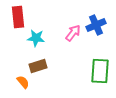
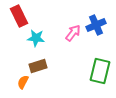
red rectangle: moved 1 px right, 1 px up; rotated 20 degrees counterclockwise
green rectangle: rotated 10 degrees clockwise
orange semicircle: rotated 112 degrees counterclockwise
